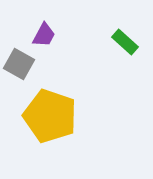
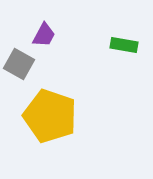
green rectangle: moved 1 px left, 3 px down; rotated 32 degrees counterclockwise
